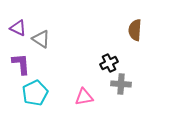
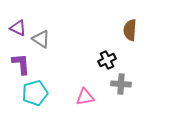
brown semicircle: moved 5 px left
black cross: moved 2 px left, 3 px up
cyan pentagon: rotated 10 degrees clockwise
pink triangle: moved 1 px right
